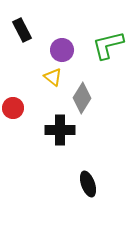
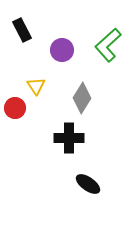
green L-shape: rotated 28 degrees counterclockwise
yellow triangle: moved 17 px left, 9 px down; rotated 18 degrees clockwise
red circle: moved 2 px right
black cross: moved 9 px right, 8 px down
black ellipse: rotated 35 degrees counterclockwise
